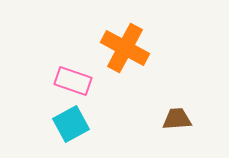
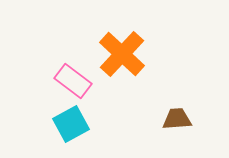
orange cross: moved 3 px left, 6 px down; rotated 15 degrees clockwise
pink rectangle: rotated 18 degrees clockwise
